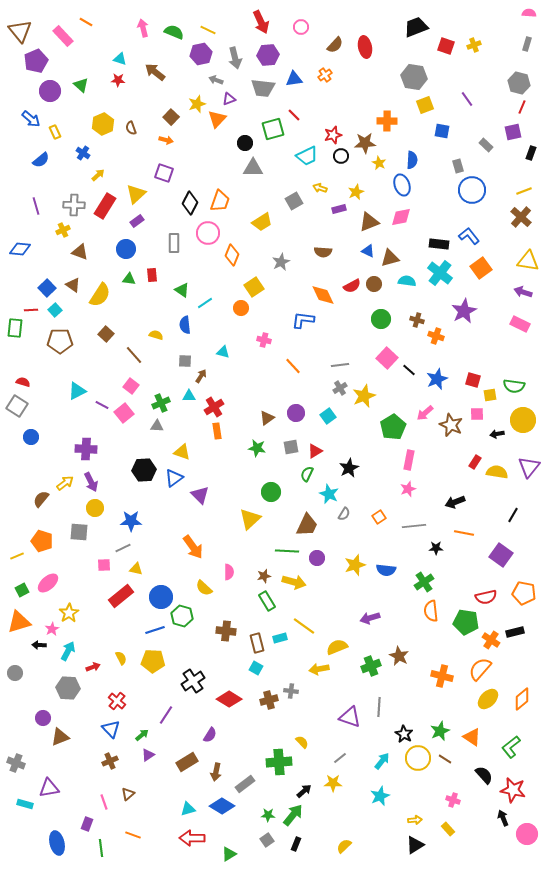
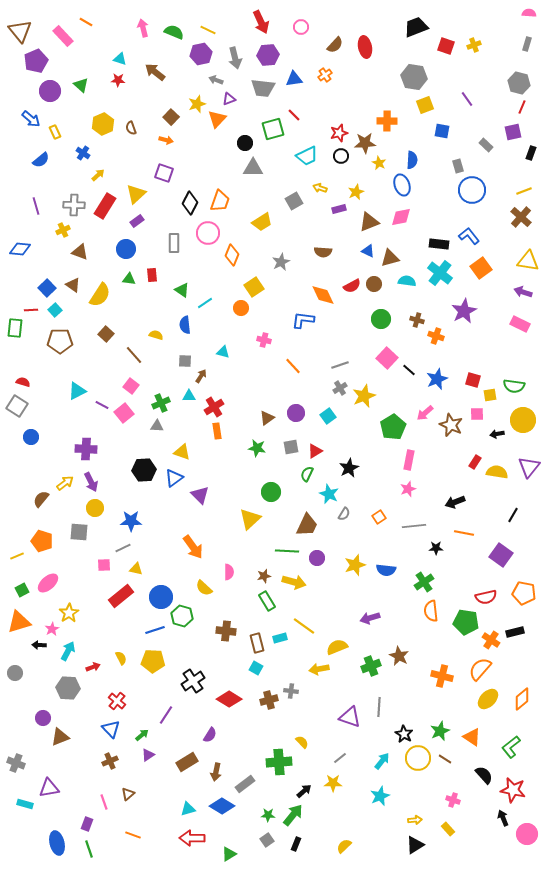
red star at (333, 135): moved 6 px right, 2 px up
gray line at (340, 365): rotated 12 degrees counterclockwise
green line at (101, 848): moved 12 px left, 1 px down; rotated 12 degrees counterclockwise
